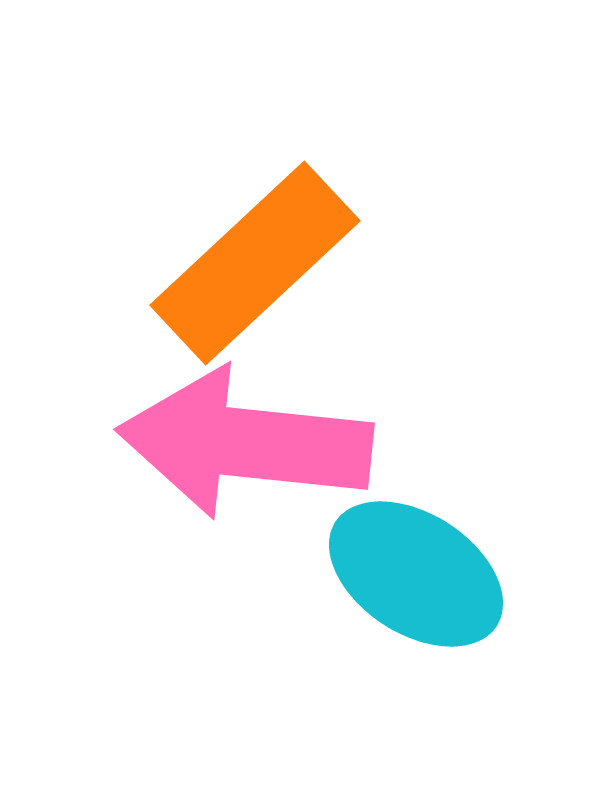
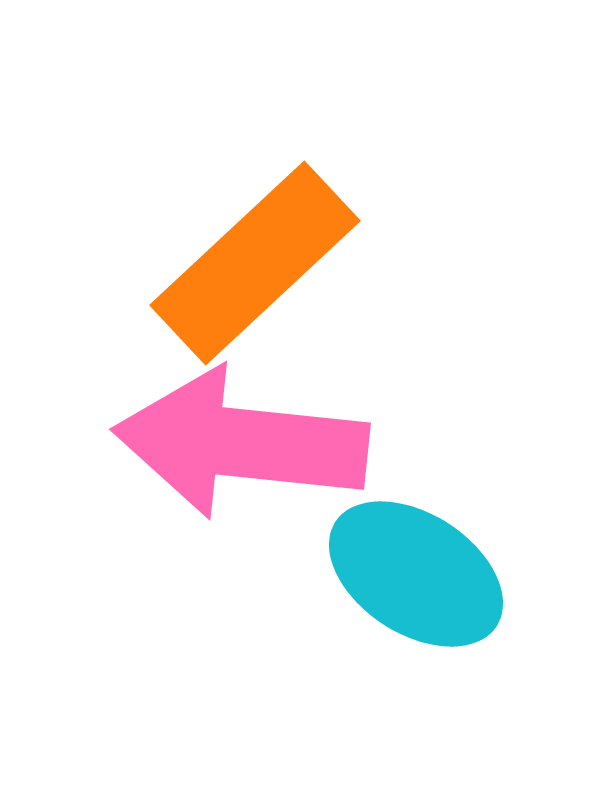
pink arrow: moved 4 px left
